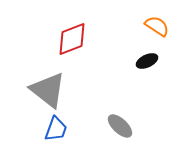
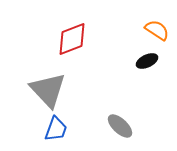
orange semicircle: moved 4 px down
gray triangle: rotated 9 degrees clockwise
